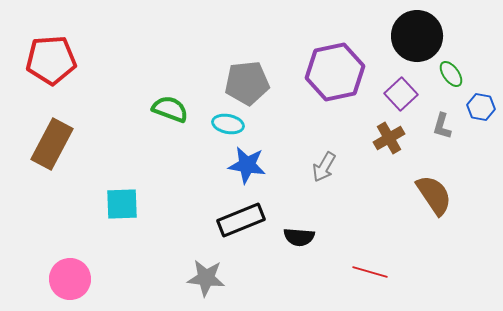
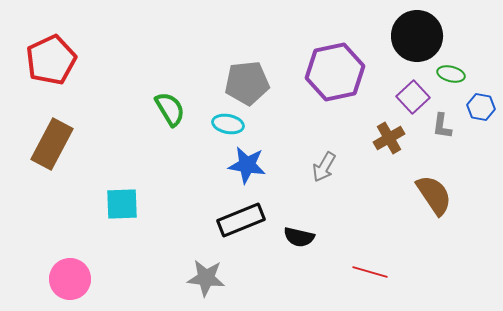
red pentagon: rotated 21 degrees counterclockwise
green ellipse: rotated 40 degrees counterclockwise
purple square: moved 12 px right, 3 px down
green semicircle: rotated 39 degrees clockwise
gray L-shape: rotated 8 degrees counterclockwise
black semicircle: rotated 8 degrees clockwise
